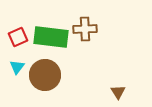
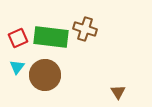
brown cross: rotated 20 degrees clockwise
red square: moved 1 px down
